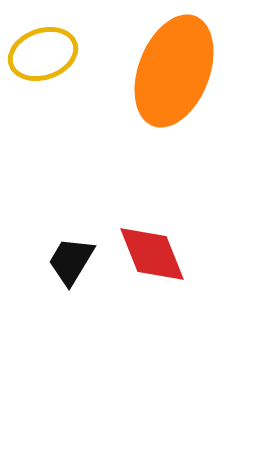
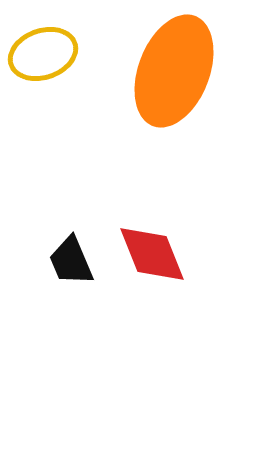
black trapezoid: rotated 54 degrees counterclockwise
